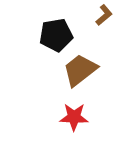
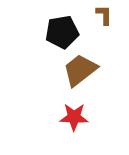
brown L-shape: rotated 50 degrees counterclockwise
black pentagon: moved 6 px right, 3 px up
